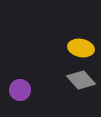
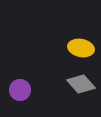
gray diamond: moved 4 px down
